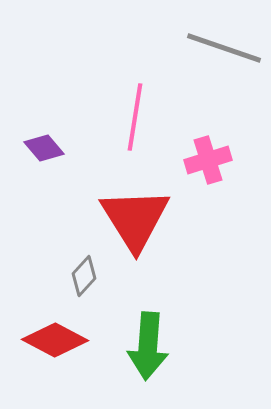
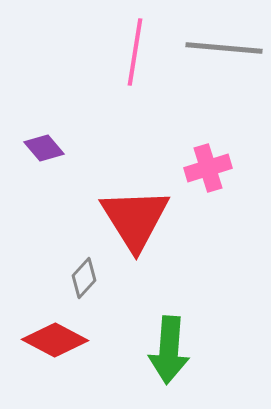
gray line: rotated 14 degrees counterclockwise
pink line: moved 65 px up
pink cross: moved 8 px down
gray diamond: moved 2 px down
green arrow: moved 21 px right, 4 px down
